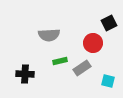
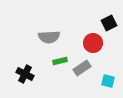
gray semicircle: moved 2 px down
black cross: rotated 24 degrees clockwise
